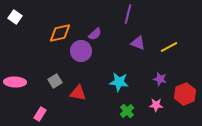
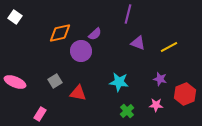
pink ellipse: rotated 20 degrees clockwise
